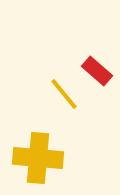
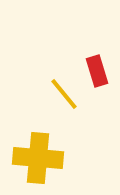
red rectangle: rotated 32 degrees clockwise
